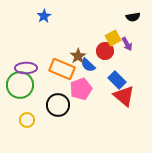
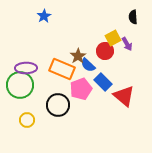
black semicircle: rotated 96 degrees clockwise
blue rectangle: moved 14 px left, 2 px down
